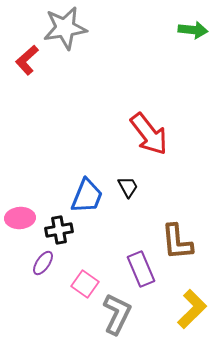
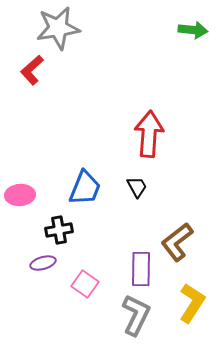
gray star: moved 7 px left
red L-shape: moved 5 px right, 10 px down
red arrow: rotated 138 degrees counterclockwise
black trapezoid: moved 9 px right
blue trapezoid: moved 2 px left, 8 px up
pink ellipse: moved 23 px up
brown L-shape: rotated 57 degrees clockwise
purple ellipse: rotated 40 degrees clockwise
purple rectangle: rotated 24 degrees clockwise
yellow L-shape: moved 6 px up; rotated 12 degrees counterclockwise
gray L-shape: moved 19 px right, 1 px down
